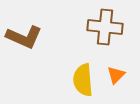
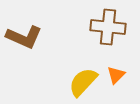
brown cross: moved 3 px right
yellow semicircle: moved 2 px down; rotated 48 degrees clockwise
